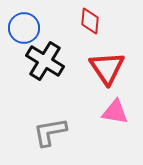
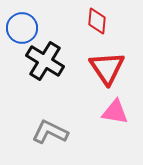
red diamond: moved 7 px right
blue circle: moved 2 px left
gray L-shape: rotated 36 degrees clockwise
